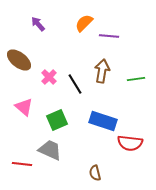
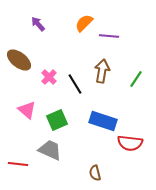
green line: rotated 48 degrees counterclockwise
pink triangle: moved 3 px right, 3 px down
red line: moved 4 px left
